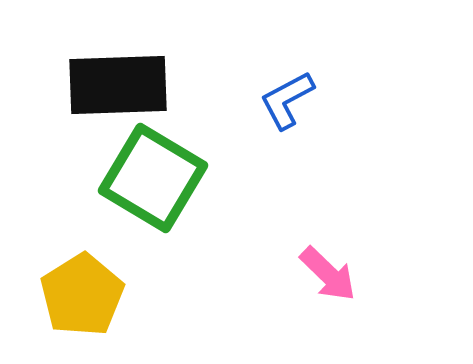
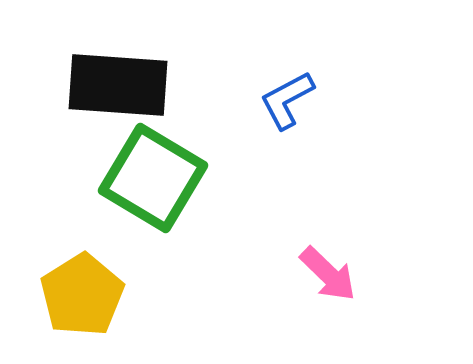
black rectangle: rotated 6 degrees clockwise
